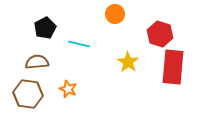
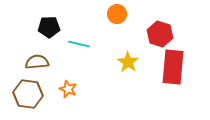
orange circle: moved 2 px right
black pentagon: moved 4 px right, 1 px up; rotated 25 degrees clockwise
